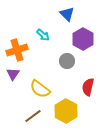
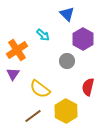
orange cross: rotated 15 degrees counterclockwise
